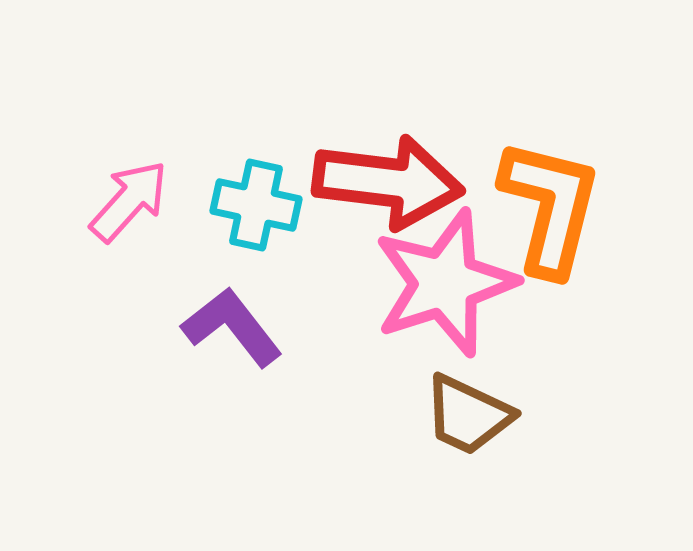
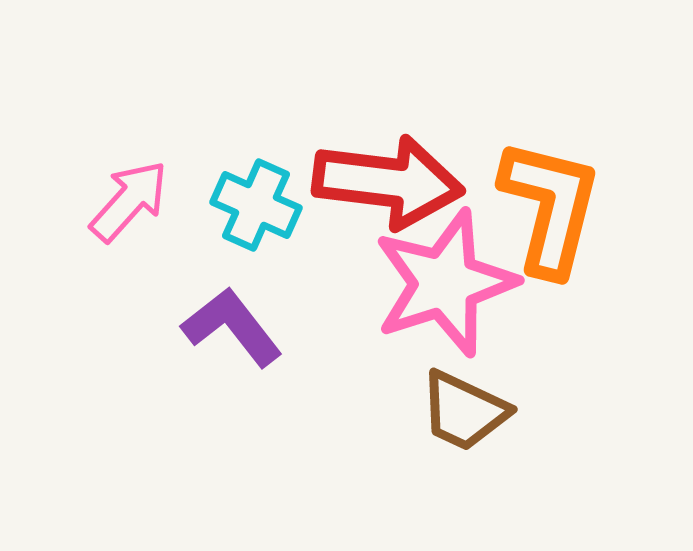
cyan cross: rotated 12 degrees clockwise
brown trapezoid: moved 4 px left, 4 px up
